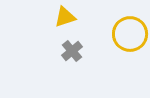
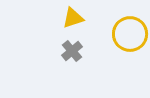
yellow triangle: moved 8 px right, 1 px down
